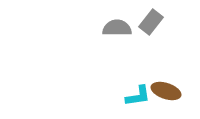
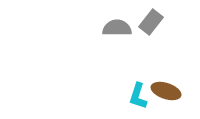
cyan L-shape: rotated 116 degrees clockwise
